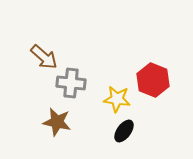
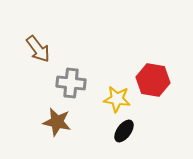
brown arrow: moved 6 px left, 8 px up; rotated 12 degrees clockwise
red hexagon: rotated 12 degrees counterclockwise
